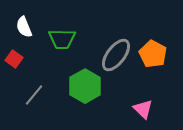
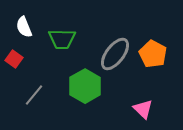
gray ellipse: moved 1 px left, 1 px up
